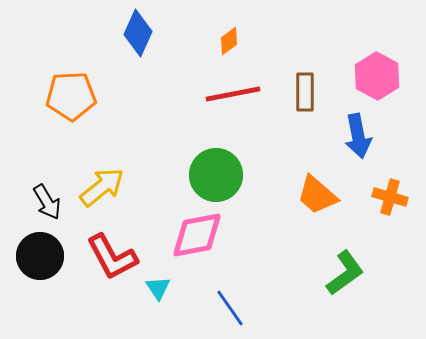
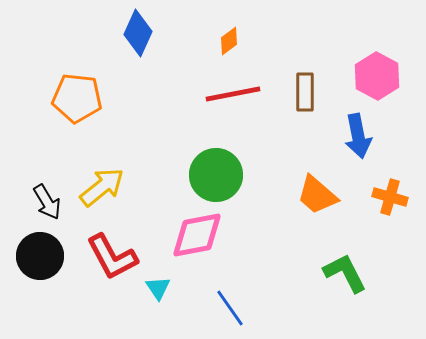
orange pentagon: moved 6 px right, 2 px down; rotated 9 degrees clockwise
green L-shape: rotated 81 degrees counterclockwise
